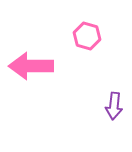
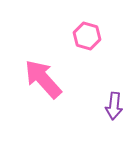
pink arrow: moved 12 px right, 13 px down; rotated 48 degrees clockwise
